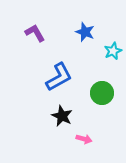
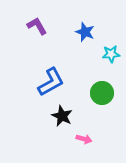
purple L-shape: moved 2 px right, 7 px up
cyan star: moved 2 px left, 3 px down; rotated 18 degrees clockwise
blue L-shape: moved 8 px left, 5 px down
